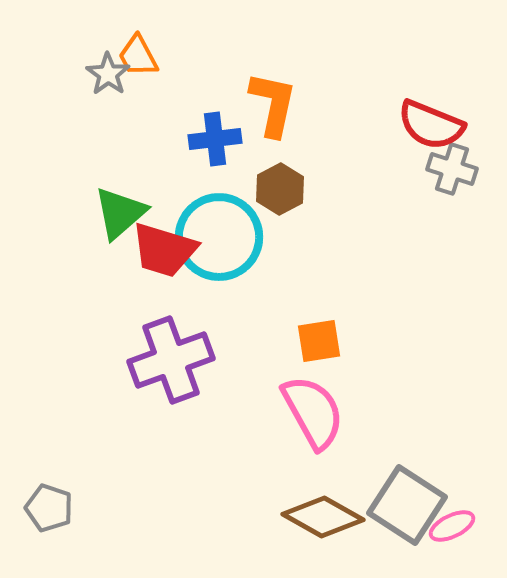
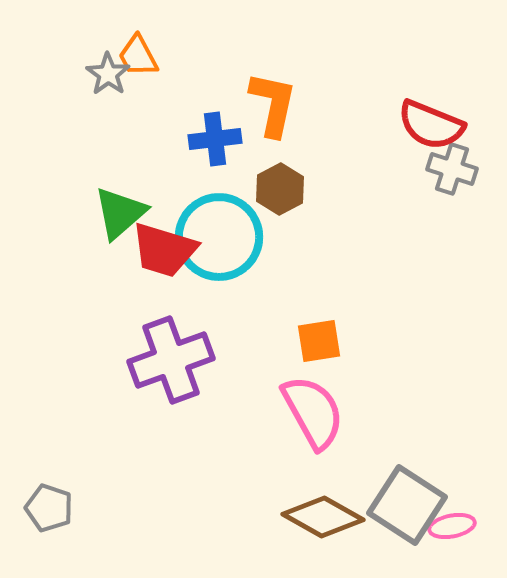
pink ellipse: rotated 15 degrees clockwise
